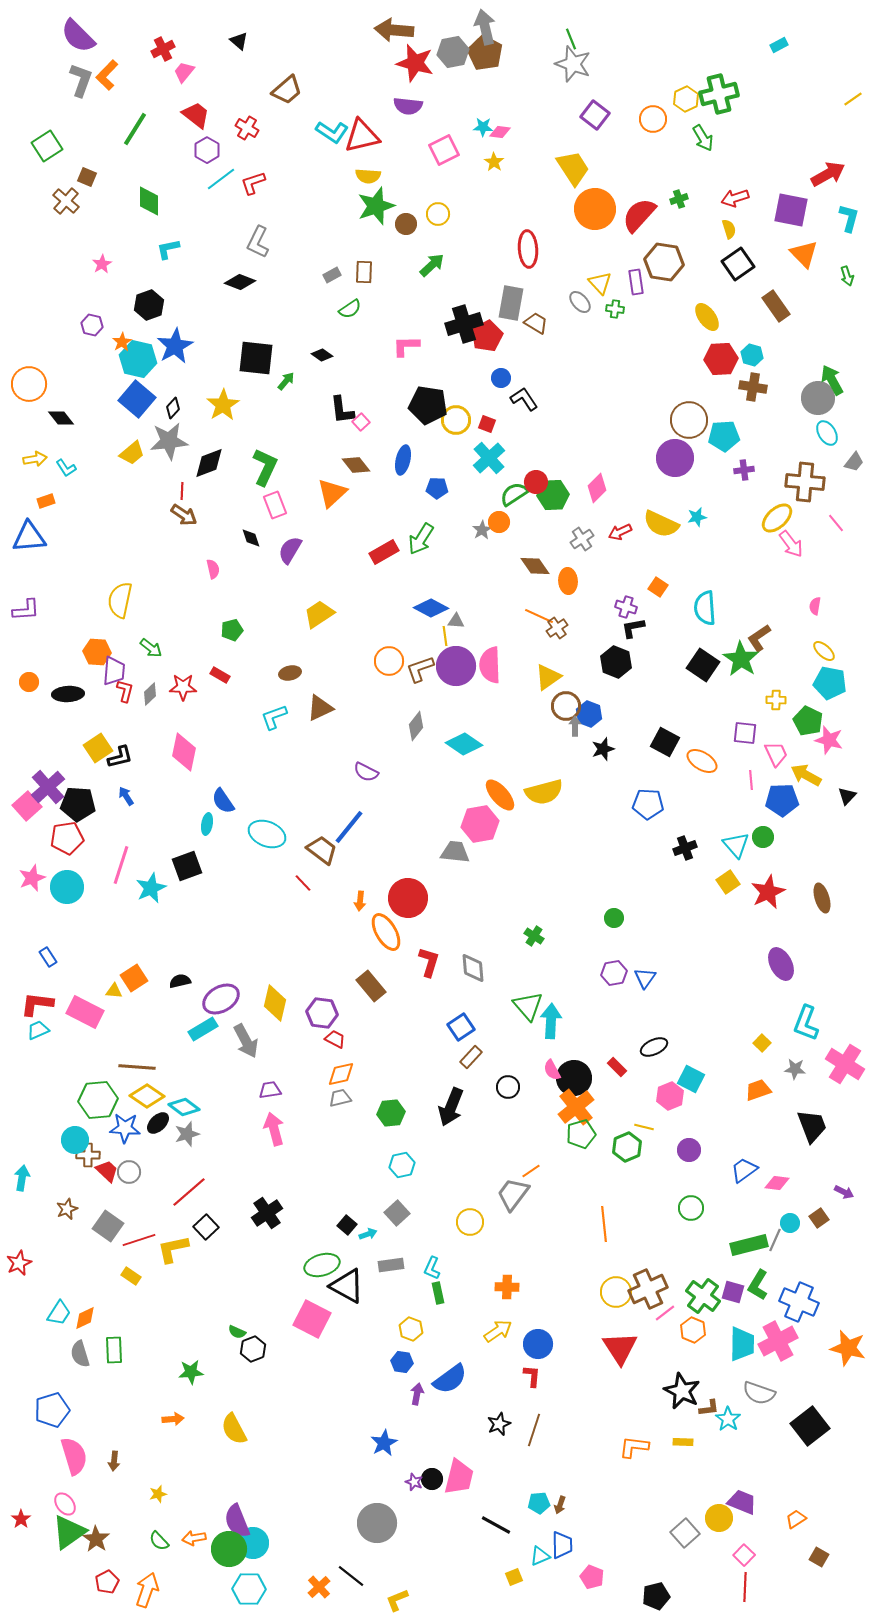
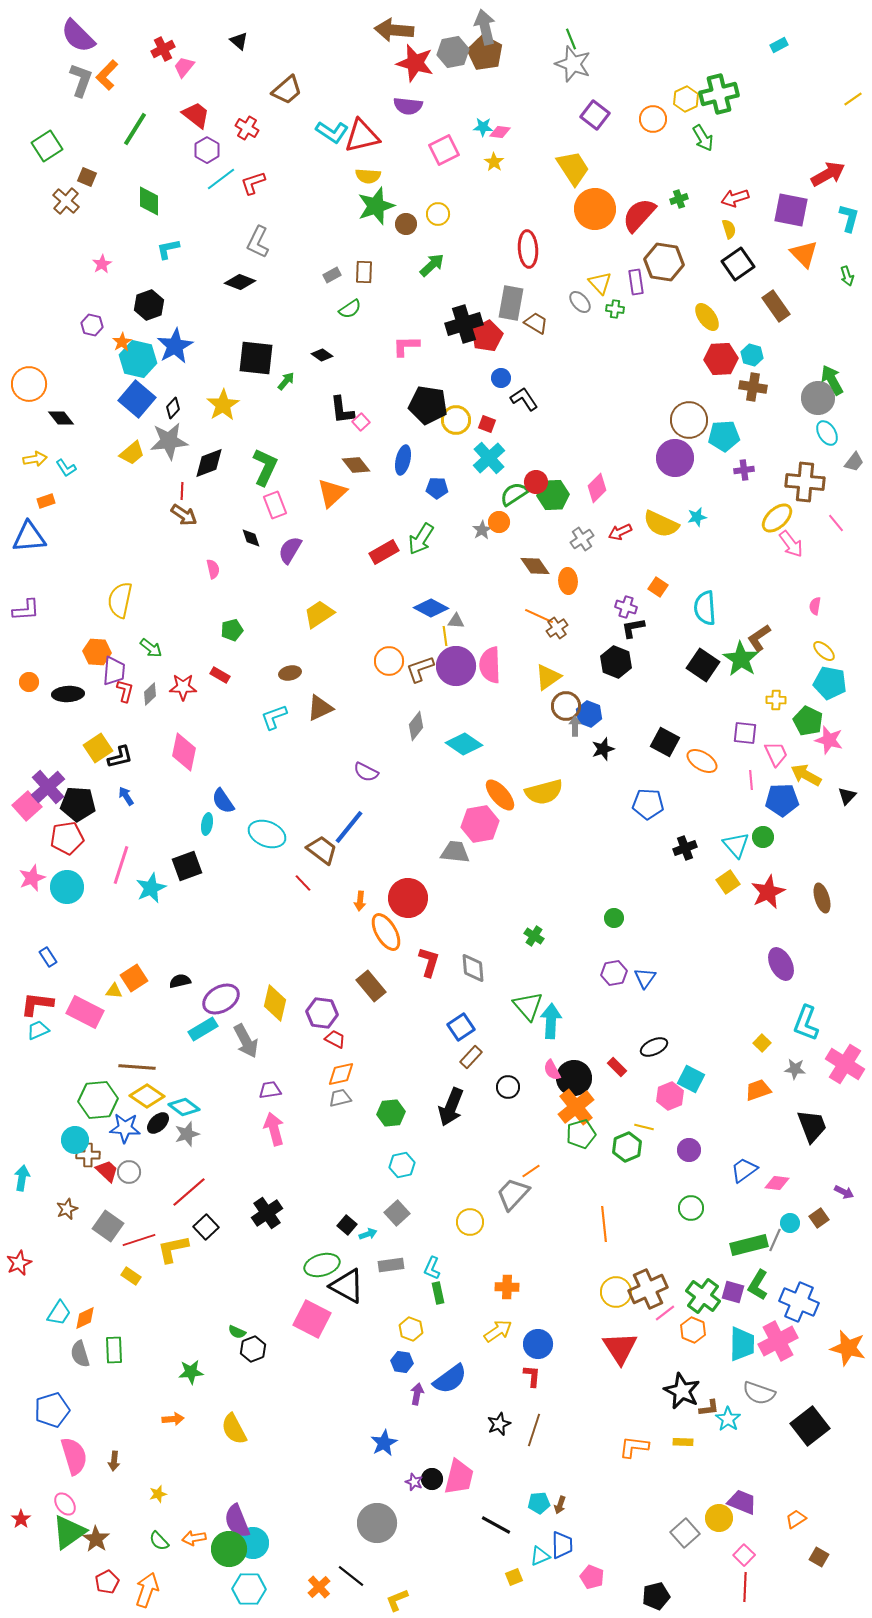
pink trapezoid at (184, 72): moved 5 px up
gray trapezoid at (513, 1194): rotated 6 degrees clockwise
